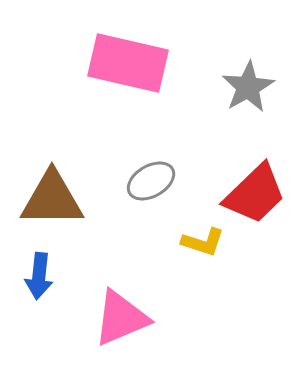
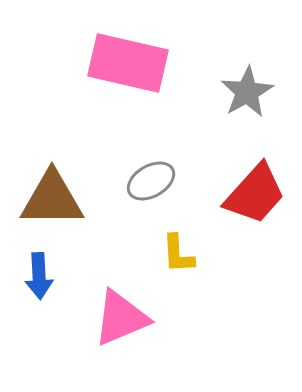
gray star: moved 1 px left, 5 px down
red trapezoid: rotated 4 degrees counterclockwise
yellow L-shape: moved 25 px left, 12 px down; rotated 69 degrees clockwise
blue arrow: rotated 9 degrees counterclockwise
